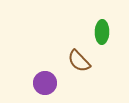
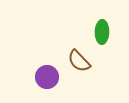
purple circle: moved 2 px right, 6 px up
